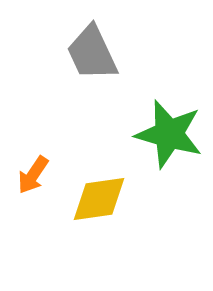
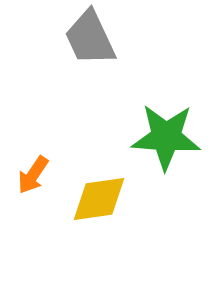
gray trapezoid: moved 2 px left, 15 px up
green star: moved 3 px left, 3 px down; rotated 12 degrees counterclockwise
